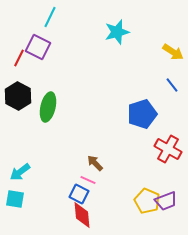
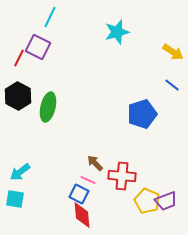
blue line: rotated 14 degrees counterclockwise
red cross: moved 46 px left, 27 px down; rotated 24 degrees counterclockwise
